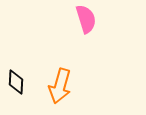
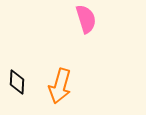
black diamond: moved 1 px right
